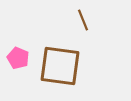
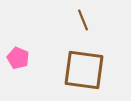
brown square: moved 24 px right, 4 px down
